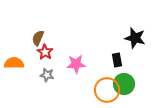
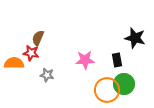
red star: moved 14 px left, 1 px down; rotated 21 degrees counterclockwise
pink star: moved 9 px right, 4 px up
